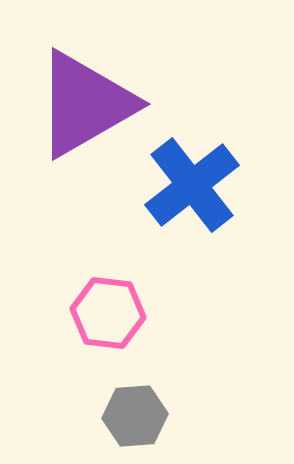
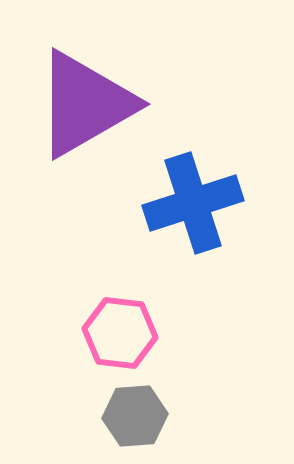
blue cross: moved 1 px right, 18 px down; rotated 20 degrees clockwise
pink hexagon: moved 12 px right, 20 px down
